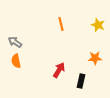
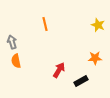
orange line: moved 16 px left
gray arrow: moved 3 px left; rotated 40 degrees clockwise
black rectangle: rotated 48 degrees clockwise
